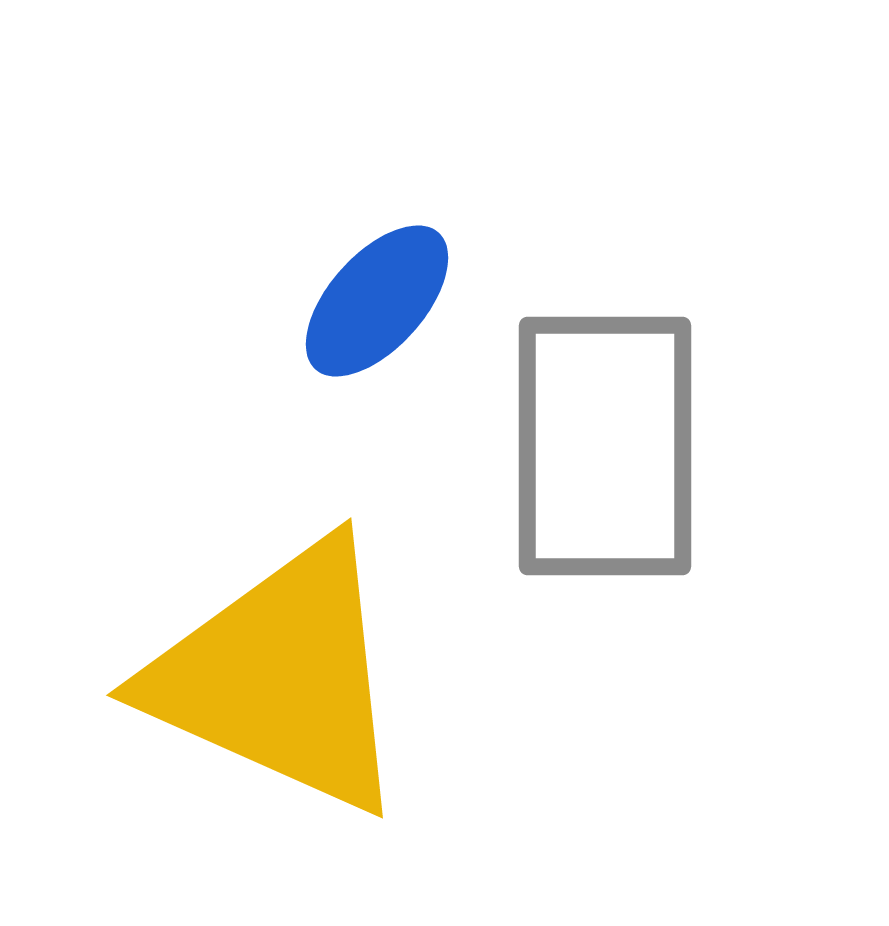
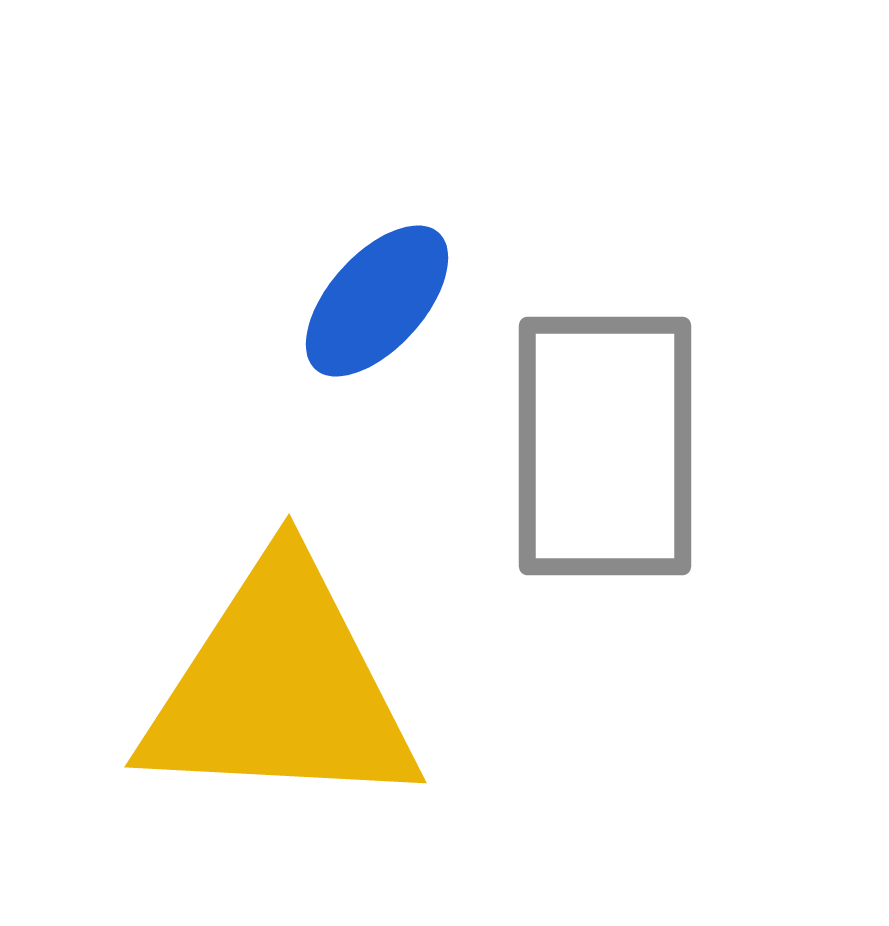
yellow triangle: moved 11 px down; rotated 21 degrees counterclockwise
